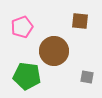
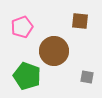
green pentagon: rotated 12 degrees clockwise
